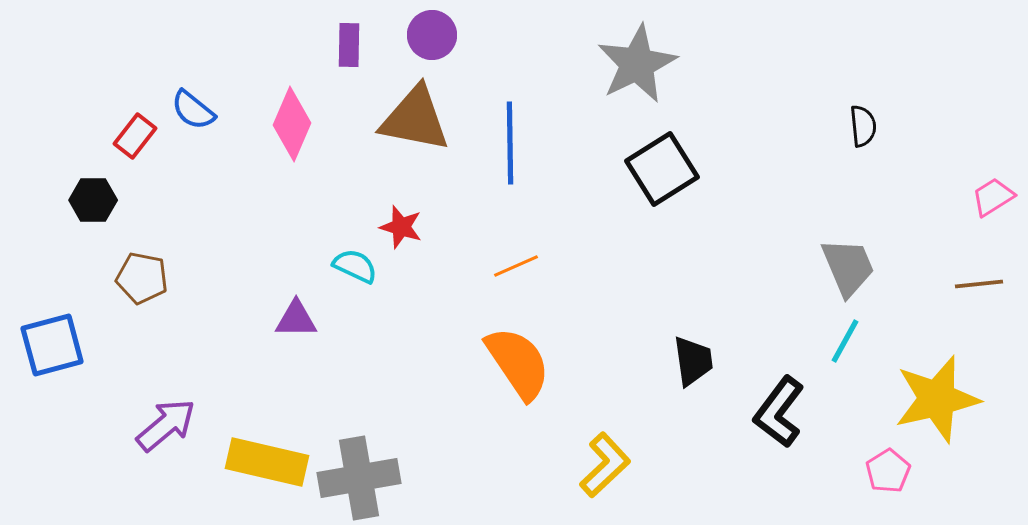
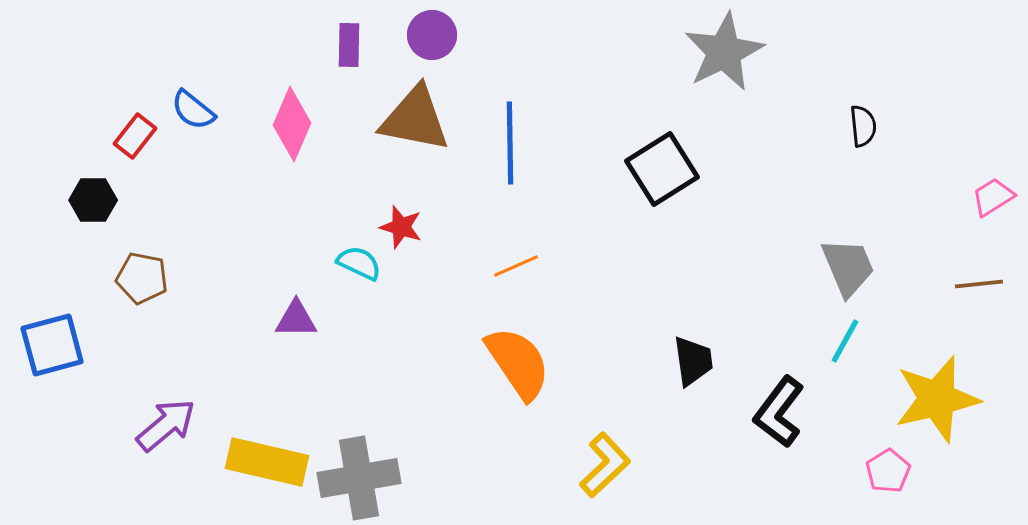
gray star: moved 87 px right, 12 px up
cyan semicircle: moved 4 px right, 3 px up
